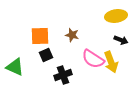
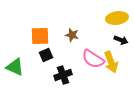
yellow ellipse: moved 1 px right, 2 px down
